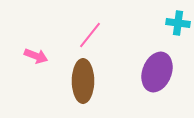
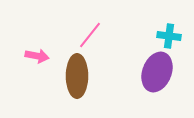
cyan cross: moved 9 px left, 13 px down
pink arrow: moved 1 px right; rotated 10 degrees counterclockwise
brown ellipse: moved 6 px left, 5 px up
